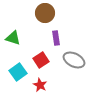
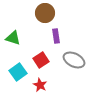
purple rectangle: moved 2 px up
